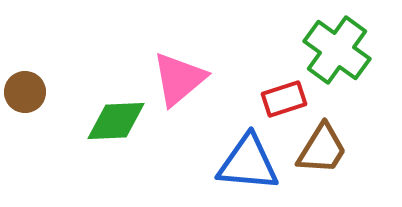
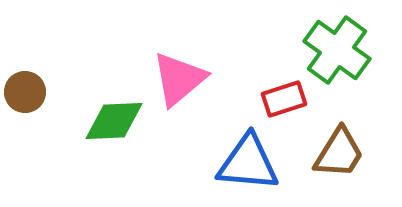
green diamond: moved 2 px left
brown trapezoid: moved 17 px right, 4 px down
